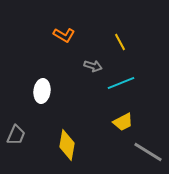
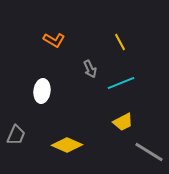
orange L-shape: moved 10 px left, 5 px down
gray arrow: moved 3 px left, 3 px down; rotated 48 degrees clockwise
yellow diamond: rotated 76 degrees counterclockwise
gray line: moved 1 px right
